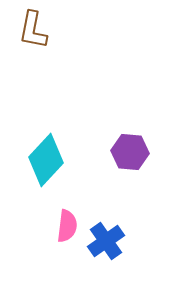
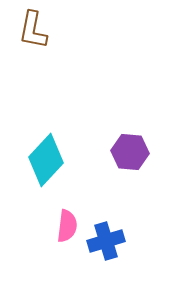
blue cross: rotated 18 degrees clockwise
